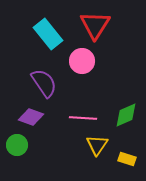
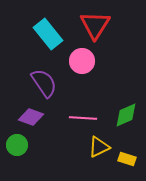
yellow triangle: moved 2 px right, 2 px down; rotated 30 degrees clockwise
